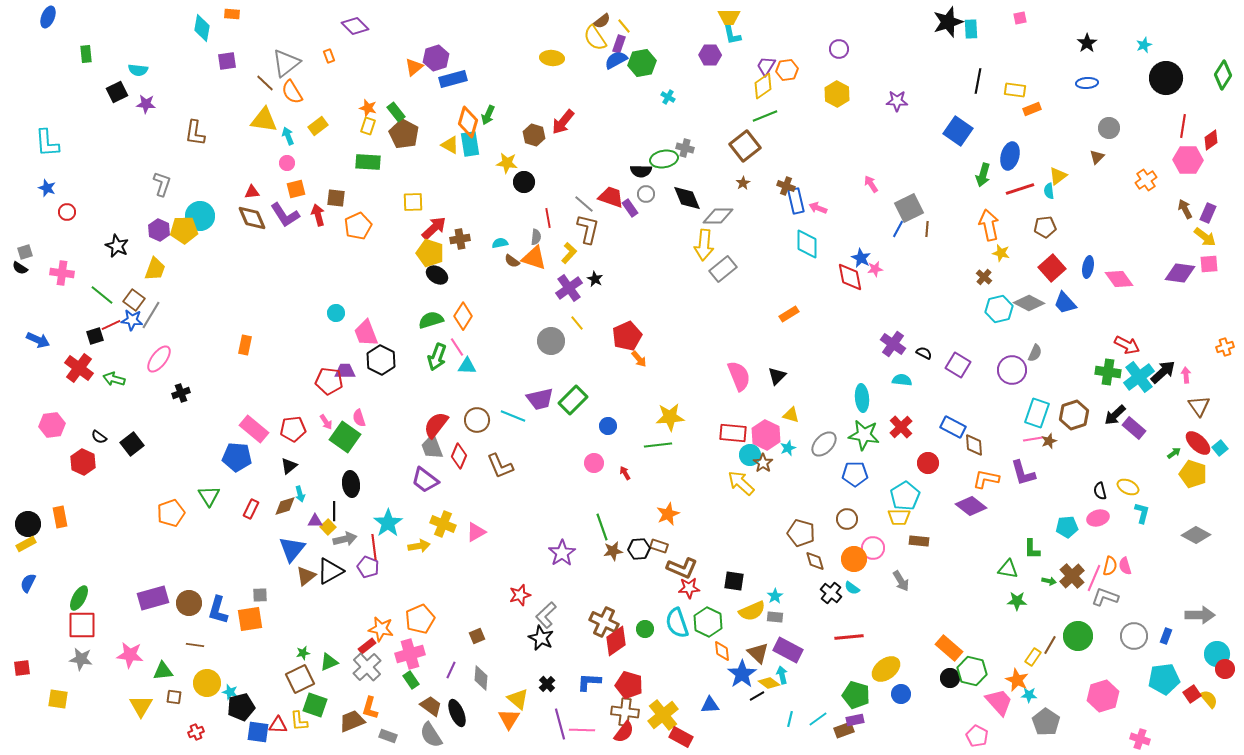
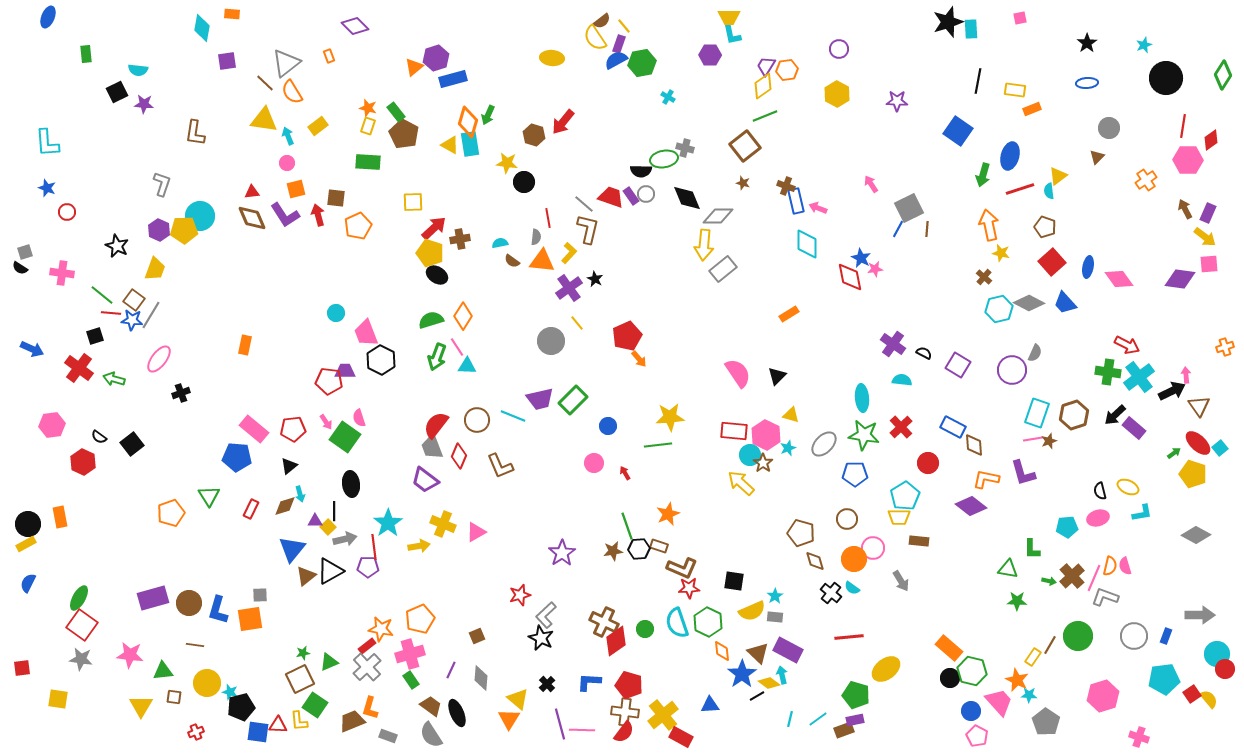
purple star at (146, 104): moved 2 px left
brown star at (743, 183): rotated 24 degrees counterclockwise
purple rectangle at (630, 208): moved 1 px right, 12 px up
brown pentagon at (1045, 227): rotated 25 degrees clockwise
orange triangle at (534, 258): moved 8 px right, 3 px down; rotated 12 degrees counterclockwise
red square at (1052, 268): moved 6 px up
purple diamond at (1180, 273): moved 6 px down
red line at (111, 325): moved 12 px up; rotated 30 degrees clockwise
blue arrow at (38, 340): moved 6 px left, 9 px down
black arrow at (1163, 372): moved 9 px right, 19 px down; rotated 16 degrees clockwise
pink semicircle at (739, 376): moved 1 px left, 3 px up; rotated 12 degrees counterclockwise
red rectangle at (733, 433): moved 1 px right, 2 px up
cyan L-shape at (1142, 513): rotated 65 degrees clockwise
green line at (602, 527): moved 25 px right, 1 px up
purple pentagon at (368, 567): rotated 20 degrees counterclockwise
red square at (82, 625): rotated 36 degrees clockwise
blue circle at (901, 694): moved 70 px right, 17 px down
green square at (315, 705): rotated 15 degrees clockwise
pink cross at (1140, 739): moved 1 px left, 2 px up
